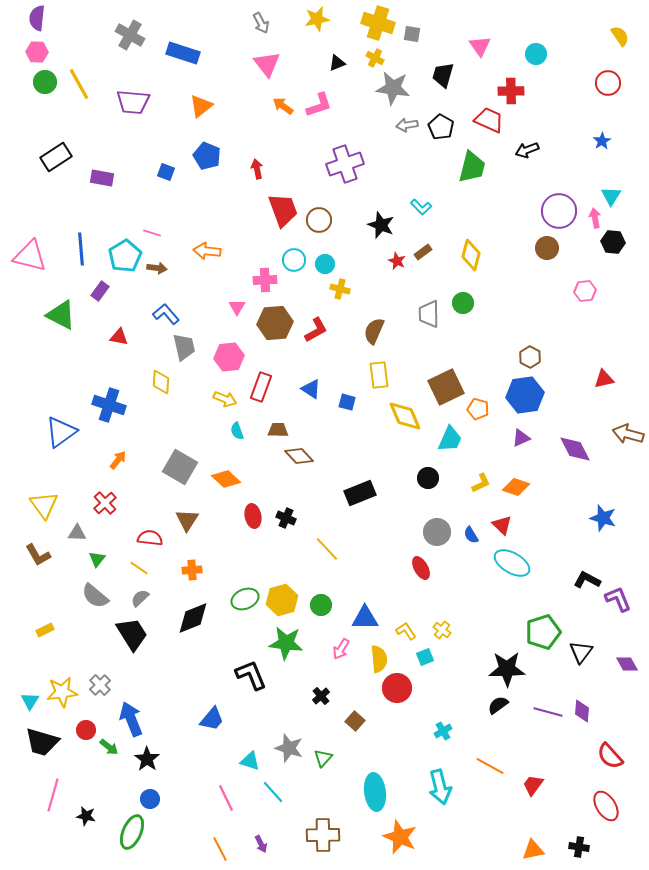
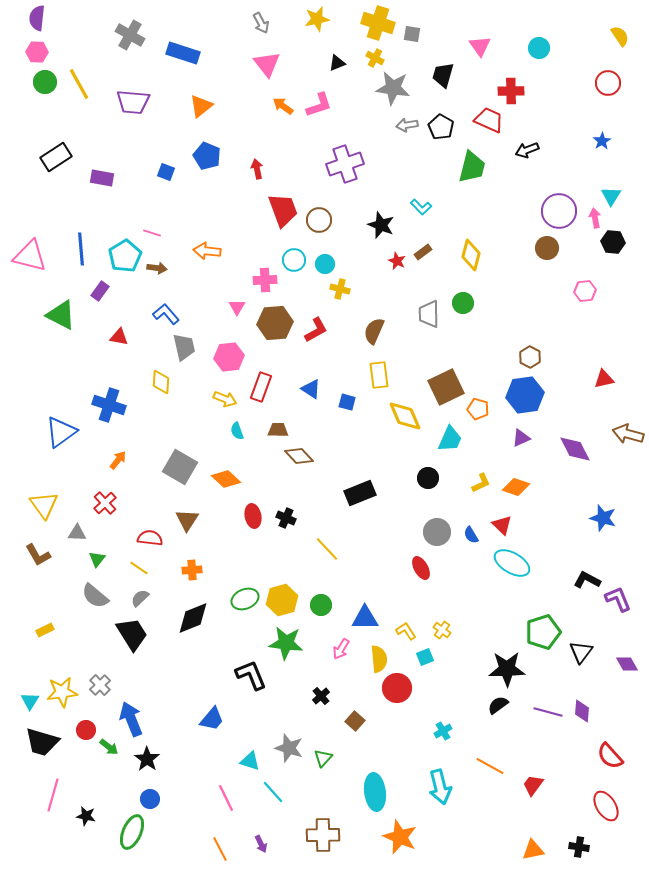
cyan circle at (536, 54): moved 3 px right, 6 px up
